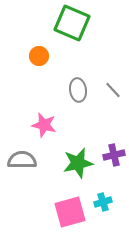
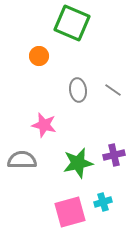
gray line: rotated 12 degrees counterclockwise
